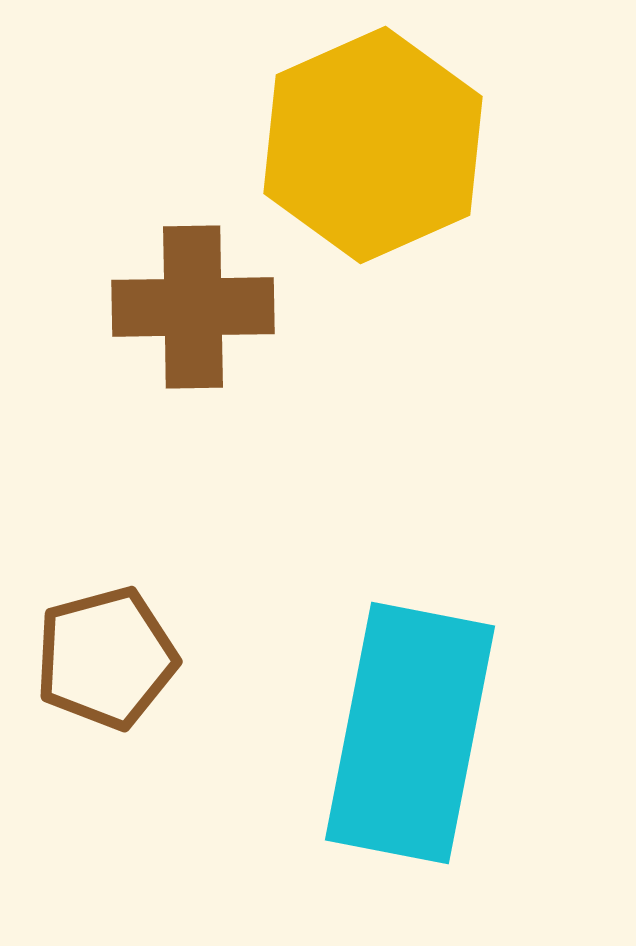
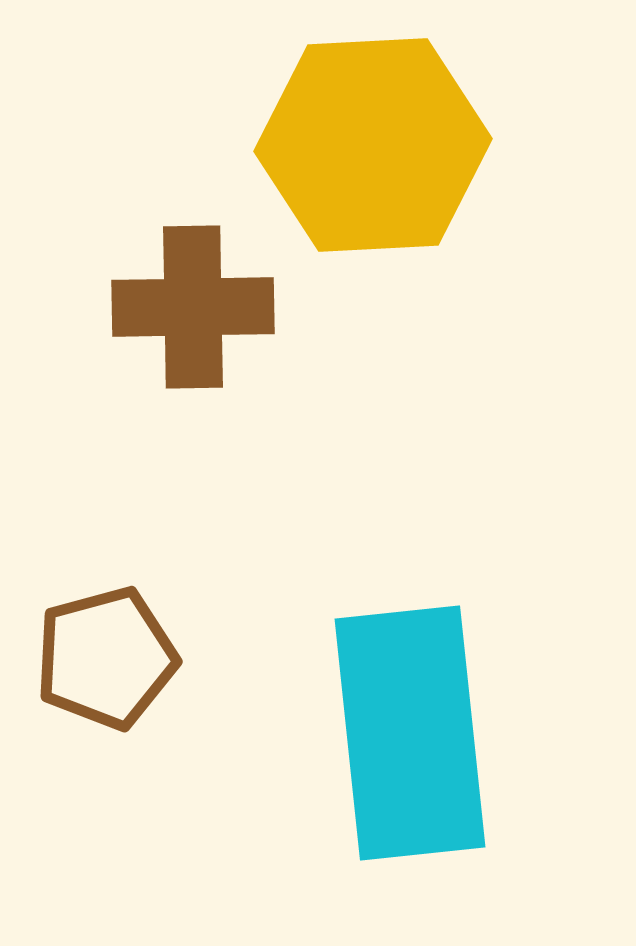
yellow hexagon: rotated 21 degrees clockwise
cyan rectangle: rotated 17 degrees counterclockwise
